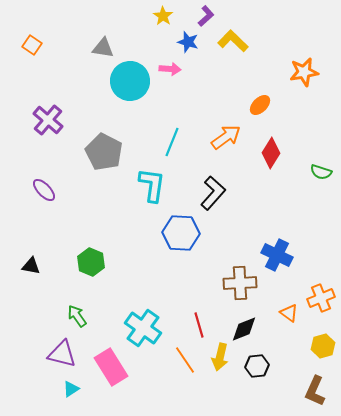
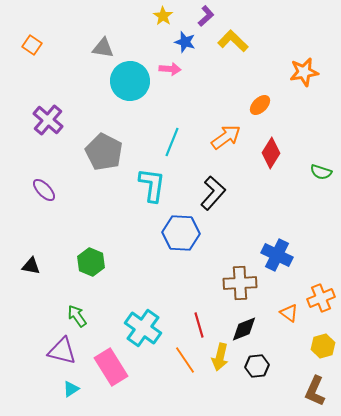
blue star: moved 3 px left
purple triangle: moved 3 px up
